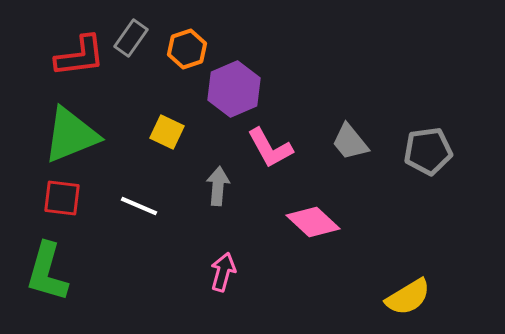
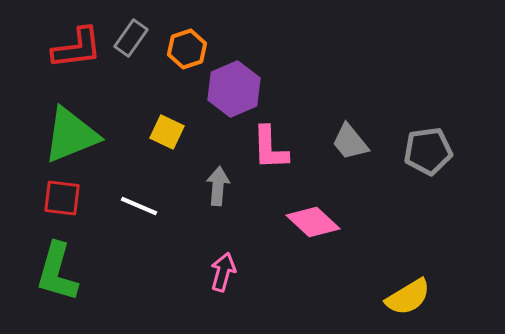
red L-shape: moved 3 px left, 8 px up
pink L-shape: rotated 27 degrees clockwise
green L-shape: moved 10 px right
